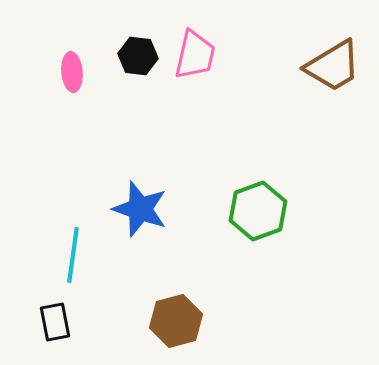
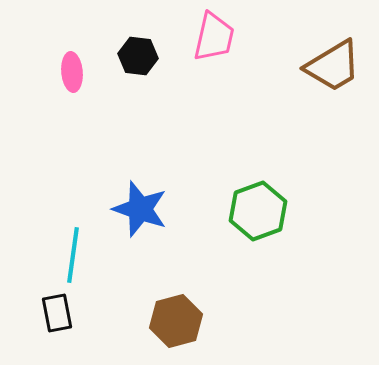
pink trapezoid: moved 19 px right, 18 px up
black rectangle: moved 2 px right, 9 px up
